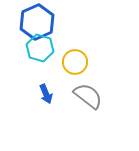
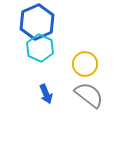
cyan hexagon: rotated 8 degrees clockwise
yellow circle: moved 10 px right, 2 px down
gray semicircle: moved 1 px right, 1 px up
